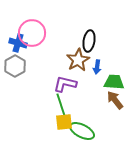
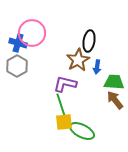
gray hexagon: moved 2 px right
